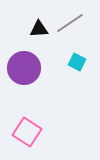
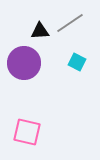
black triangle: moved 1 px right, 2 px down
purple circle: moved 5 px up
pink square: rotated 20 degrees counterclockwise
